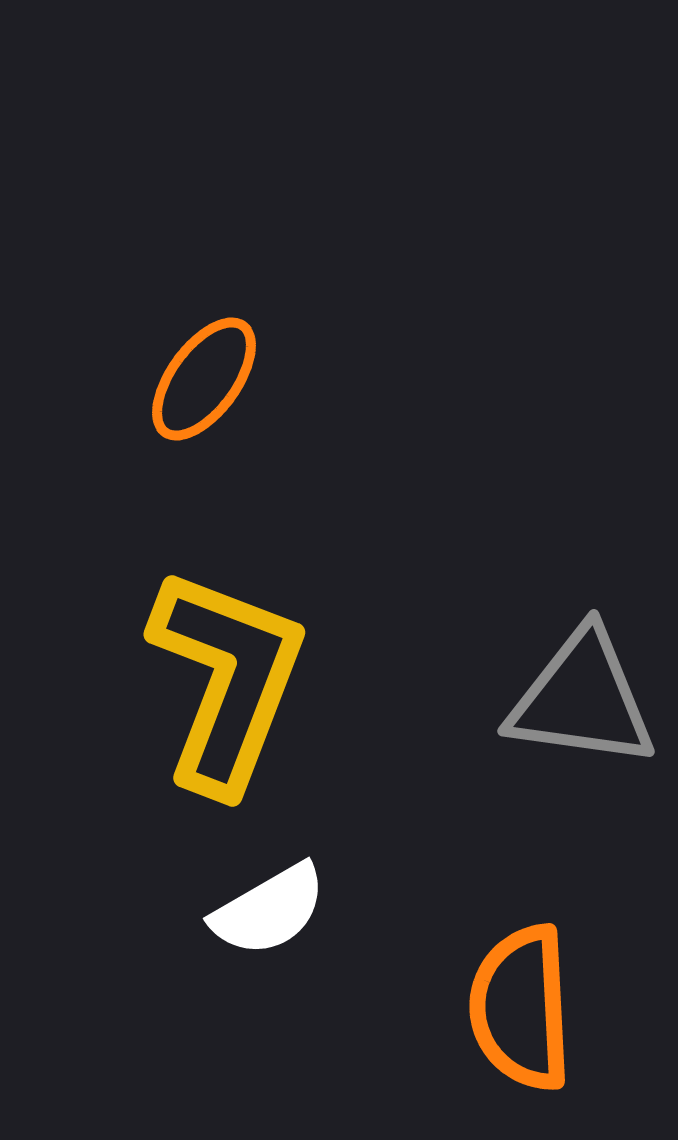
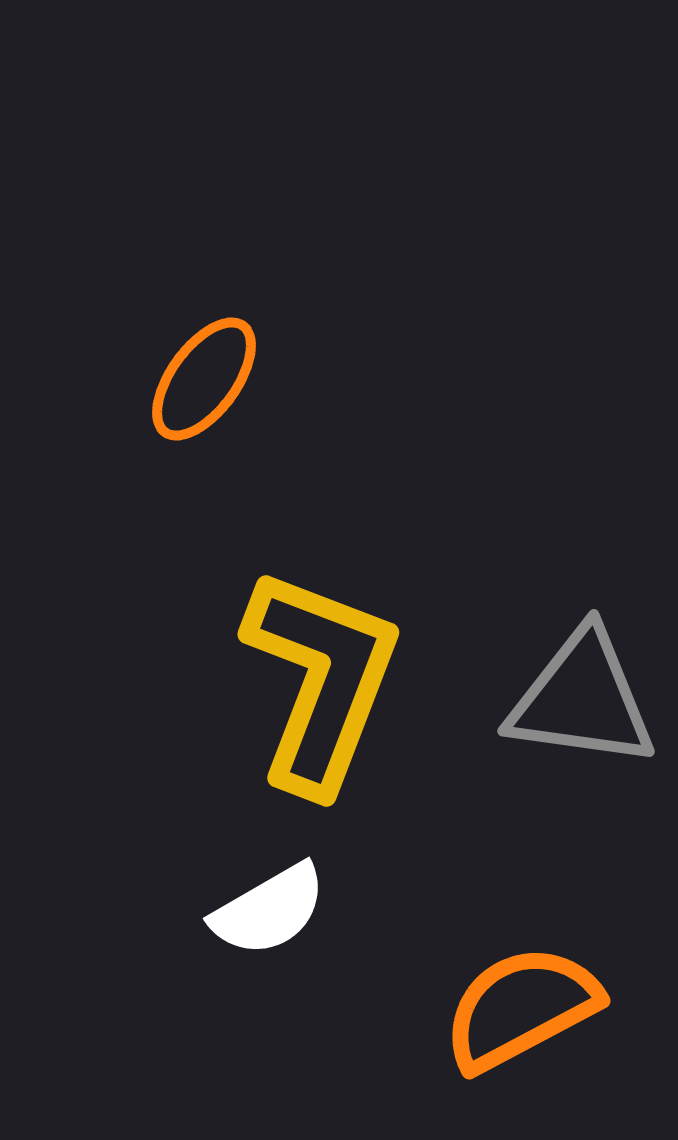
yellow L-shape: moved 94 px right
orange semicircle: rotated 65 degrees clockwise
